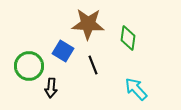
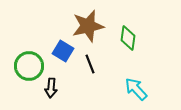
brown star: moved 2 px down; rotated 16 degrees counterclockwise
black line: moved 3 px left, 1 px up
